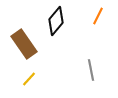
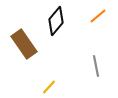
orange line: rotated 24 degrees clockwise
gray line: moved 5 px right, 4 px up
yellow line: moved 20 px right, 8 px down
